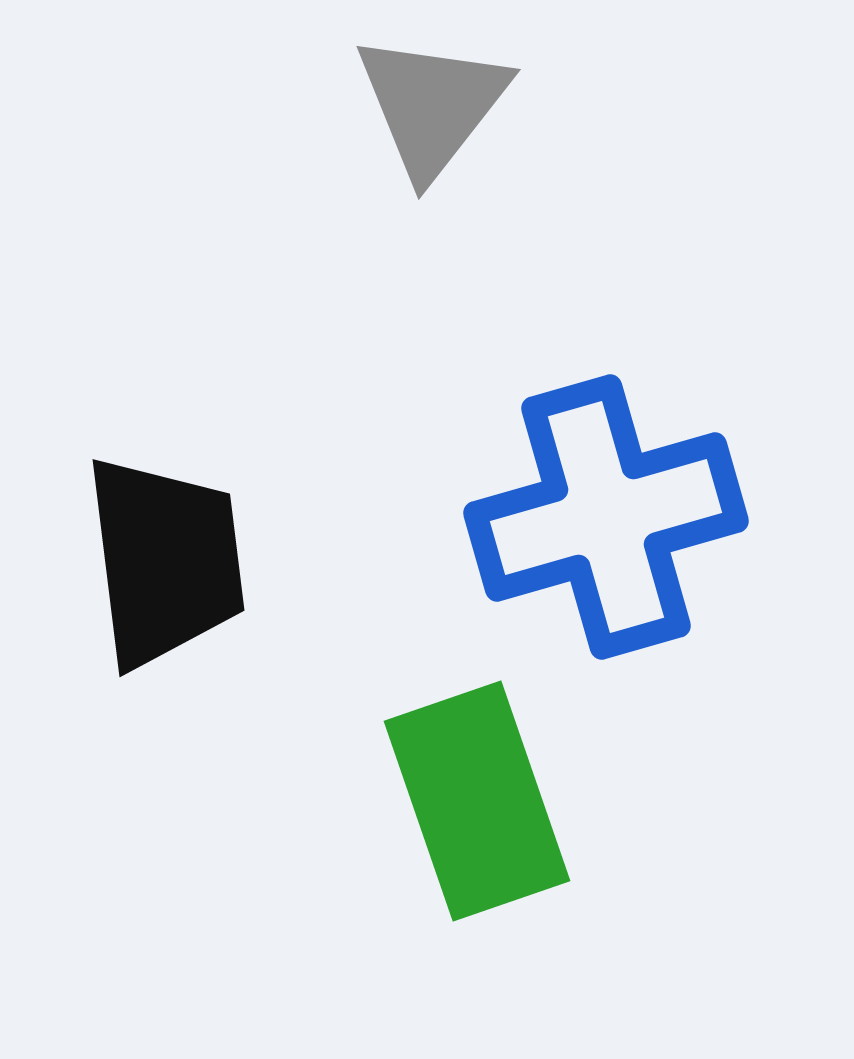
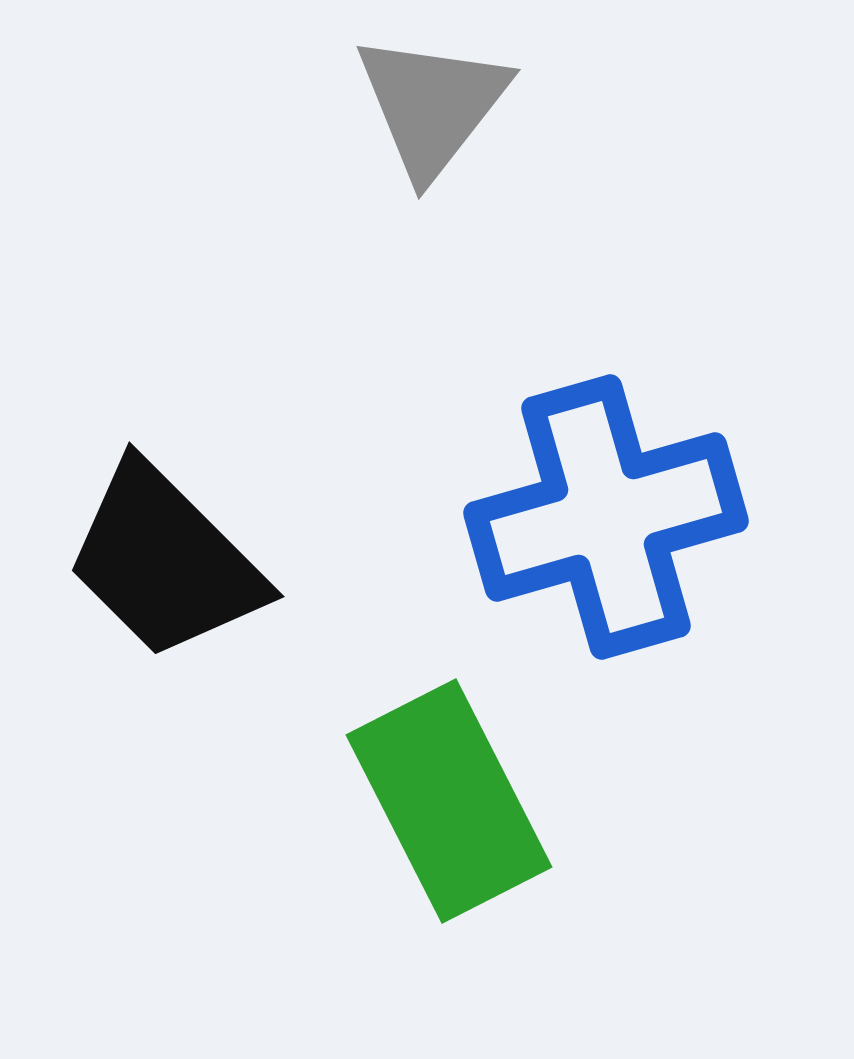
black trapezoid: rotated 142 degrees clockwise
green rectangle: moved 28 px left; rotated 8 degrees counterclockwise
